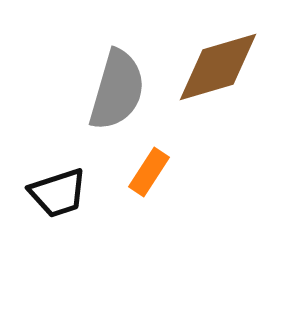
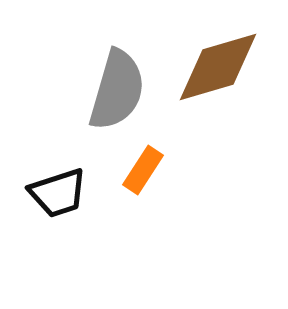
orange rectangle: moved 6 px left, 2 px up
